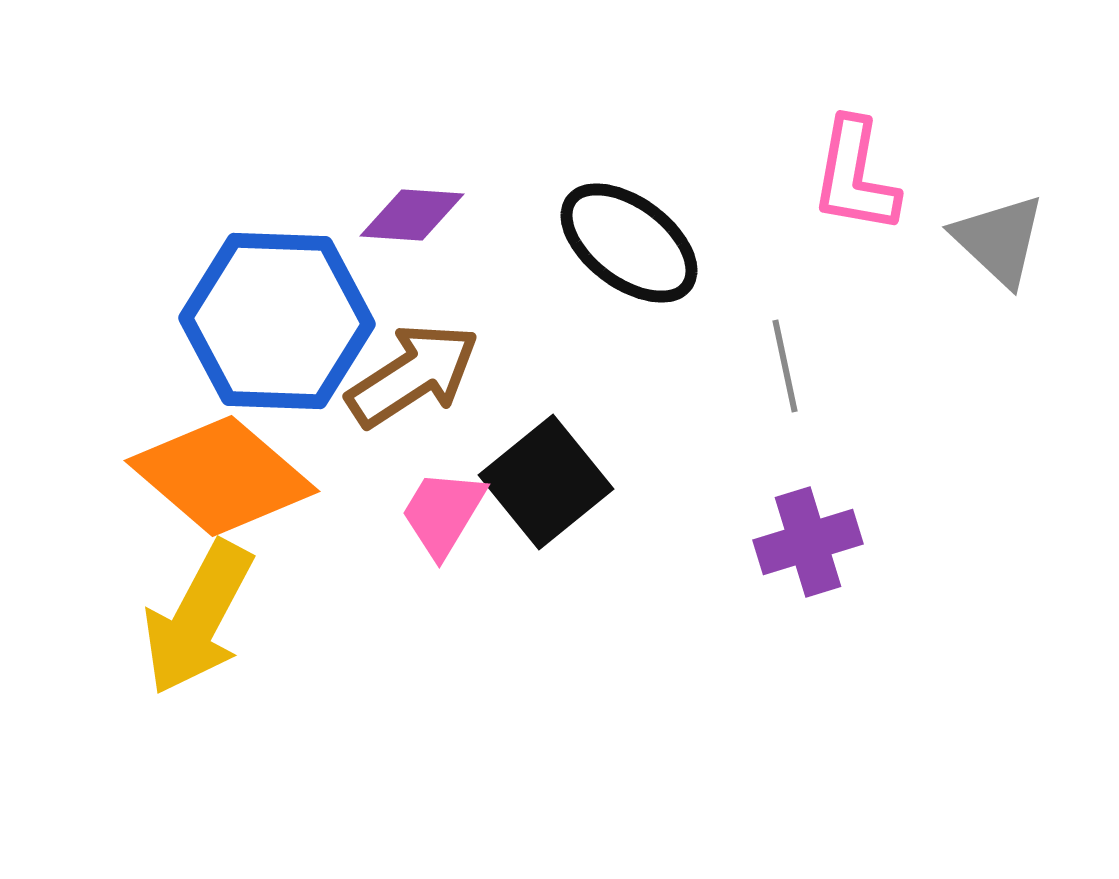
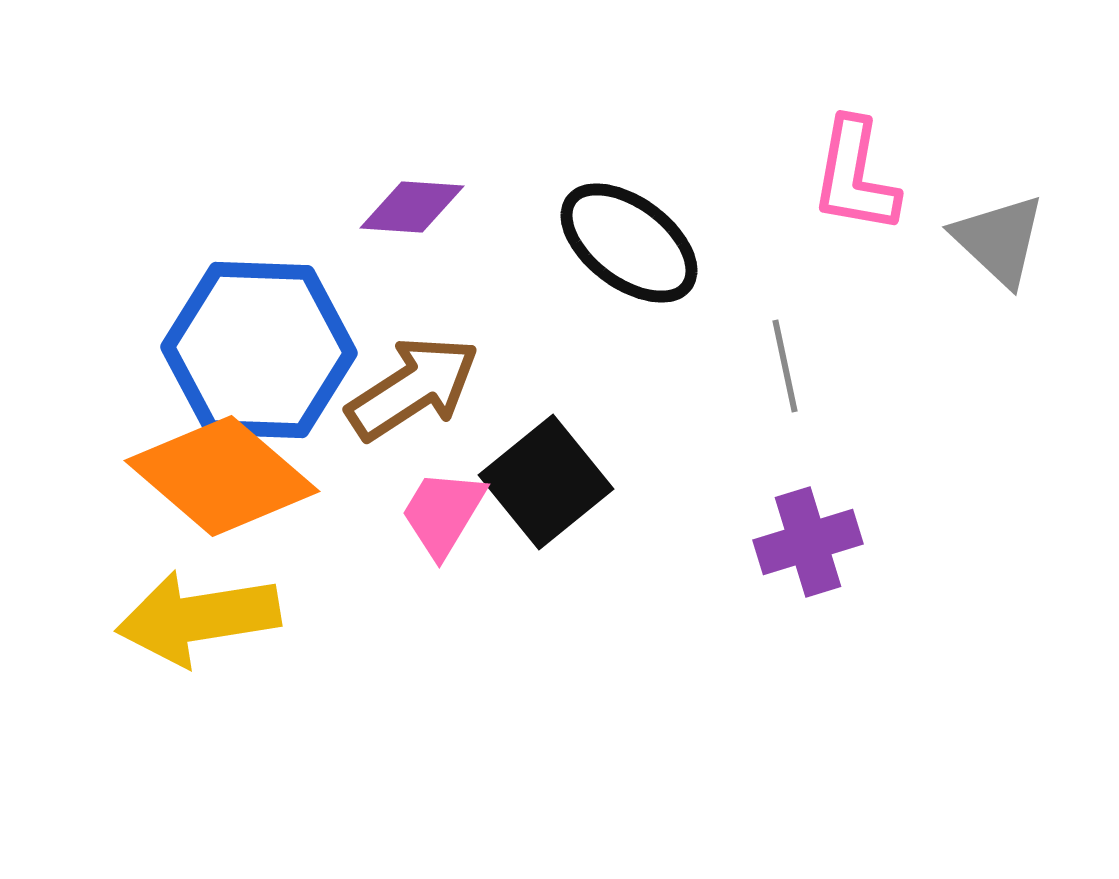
purple diamond: moved 8 px up
blue hexagon: moved 18 px left, 29 px down
brown arrow: moved 13 px down
yellow arrow: rotated 53 degrees clockwise
